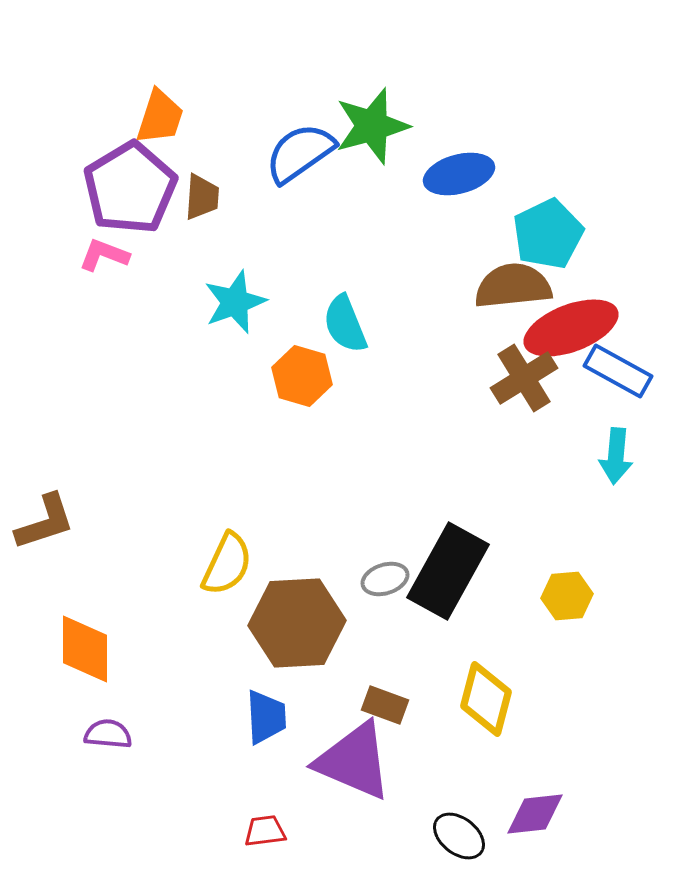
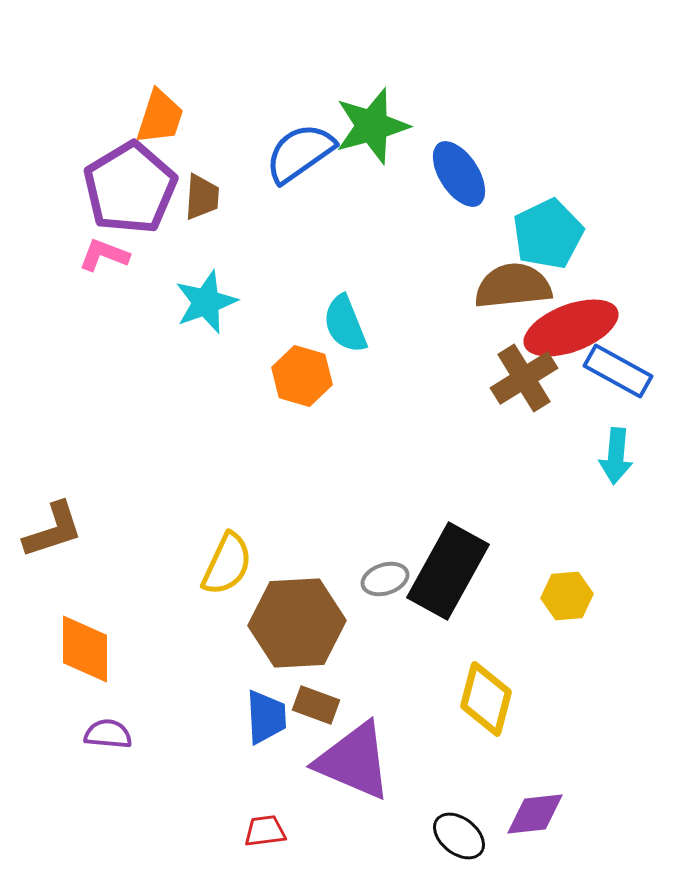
blue ellipse: rotated 72 degrees clockwise
cyan star: moved 29 px left
brown L-shape: moved 8 px right, 8 px down
brown rectangle: moved 69 px left
